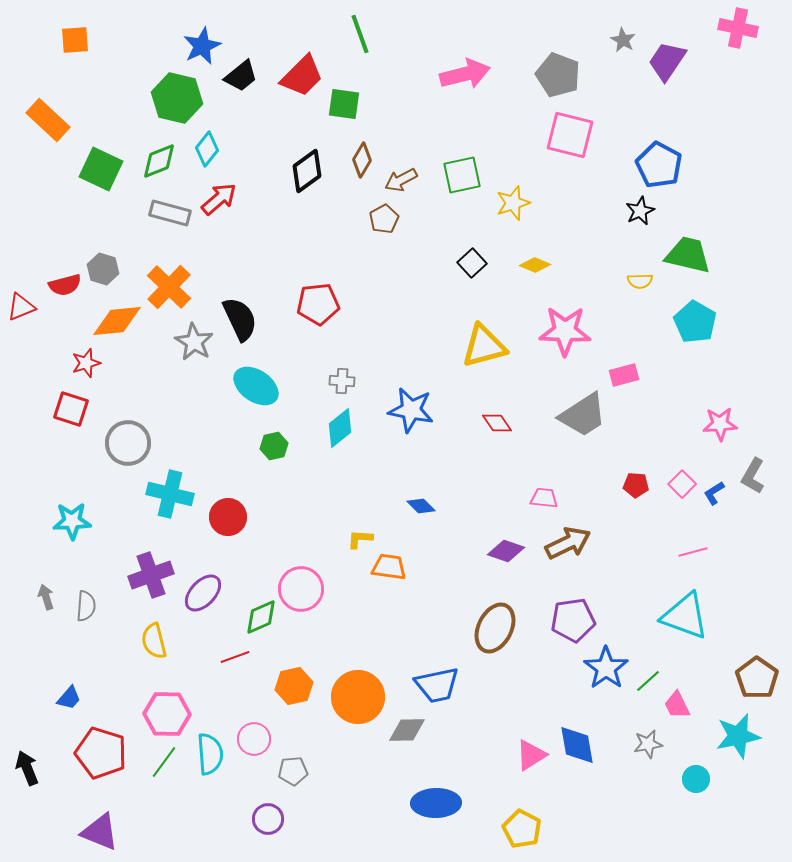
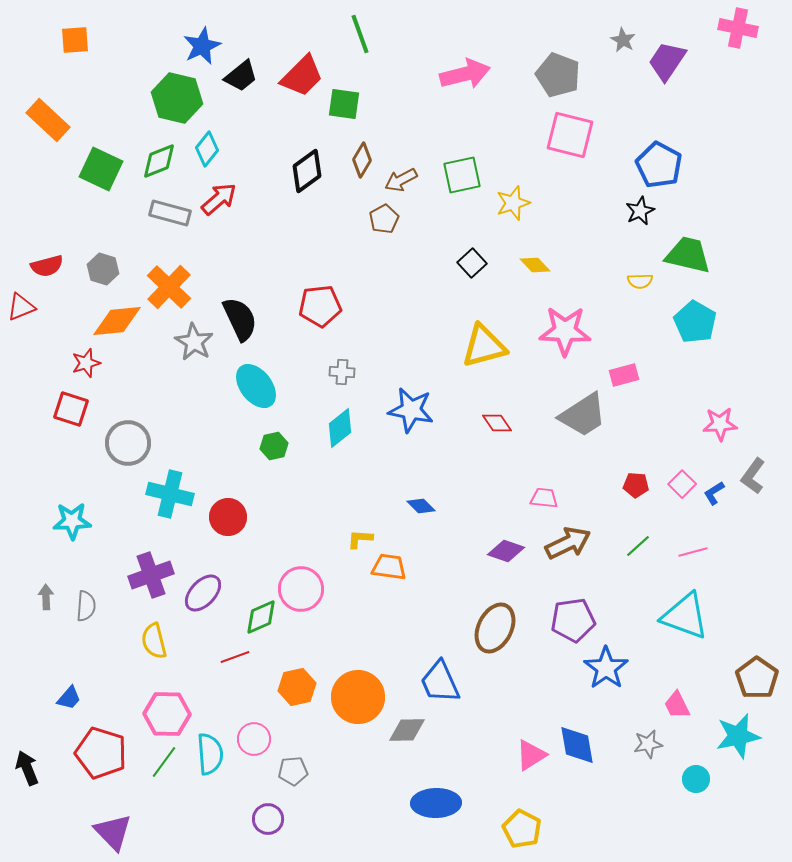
yellow diamond at (535, 265): rotated 24 degrees clockwise
red semicircle at (65, 285): moved 18 px left, 19 px up
red pentagon at (318, 304): moved 2 px right, 2 px down
gray cross at (342, 381): moved 9 px up
cyan ellipse at (256, 386): rotated 18 degrees clockwise
gray L-shape at (753, 476): rotated 6 degrees clockwise
gray arrow at (46, 597): rotated 15 degrees clockwise
green line at (648, 681): moved 10 px left, 135 px up
blue trapezoid at (437, 685): moved 3 px right, 3 px up; rotated 78 degrees clockwise
orange hexagon at (294, 686): moved 3 px right, 1 px down
purple triangle at (100, 832): moved 13 px right; rotated 24 degrees clockwise
